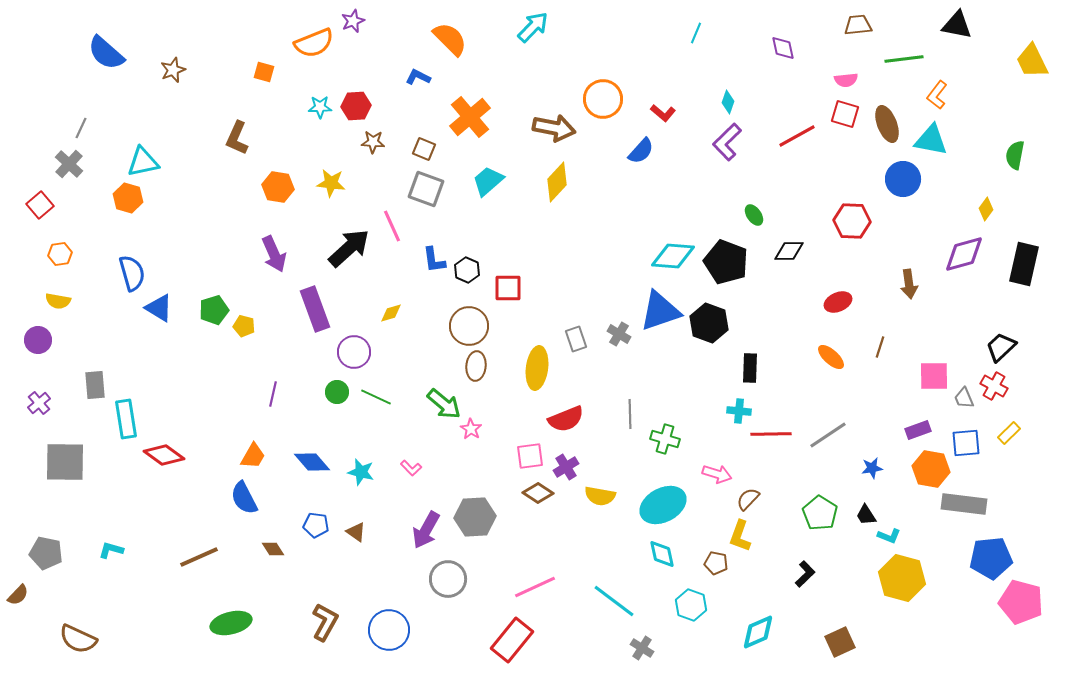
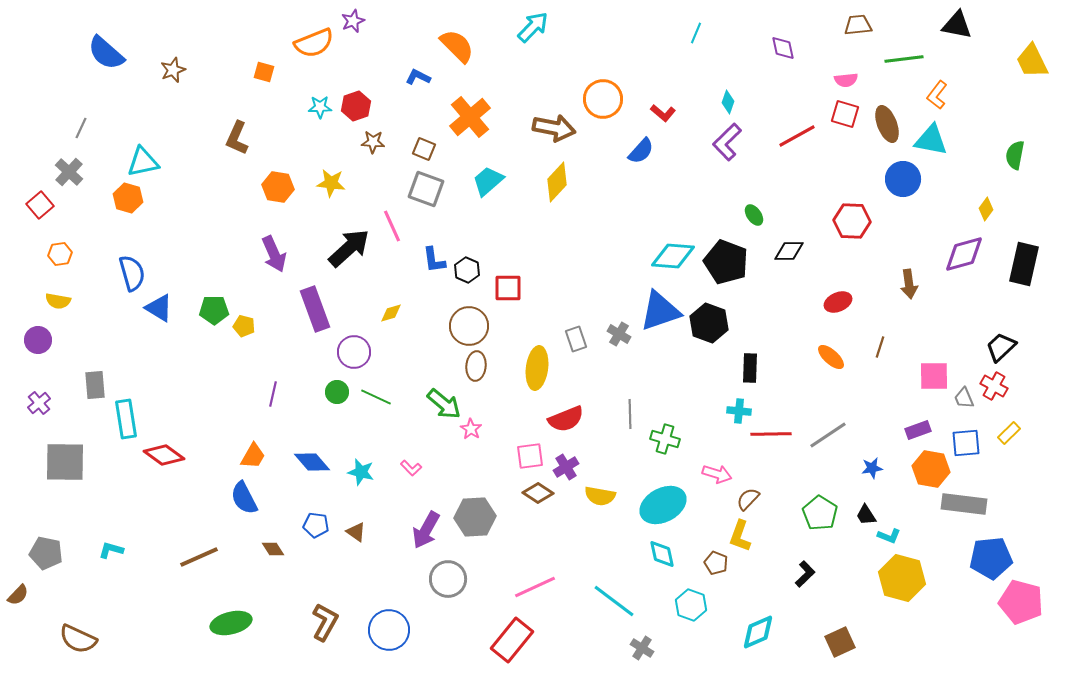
orange semicircle at (450, 39): moved 7 px right, 7 px down
red hexagon at (356, 106): rotated 16 degrees counterclockwise
gray cross at (69, 164): moved 8 px down
green pentagon at (214, 310): rotated 16 degrees clockwise
brown pentagon at (716, 563): rotated 10 degrees clockwise
